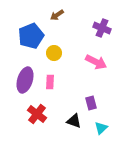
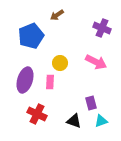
yellow circle: moved 6 px right, 10 px down
red cross: rotated 12 degrees counterclockwise
cyan triangle: moved 7 px up; rotated 24 degrees clockwise
